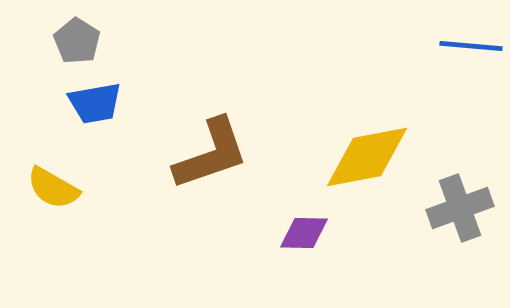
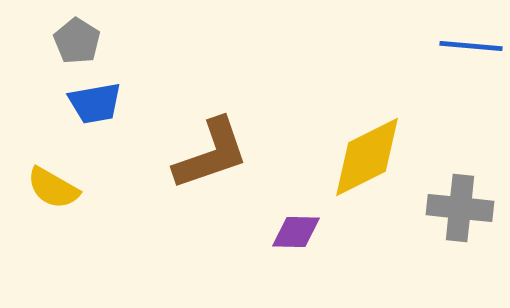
yellow diamond: rotated 16 degrees counterclockwise
gray cross: rotated 26 degrees clockwise
purple diamond: moved 8 px left, 1 px up
